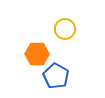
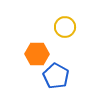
yellow circle: moved 2 px up
